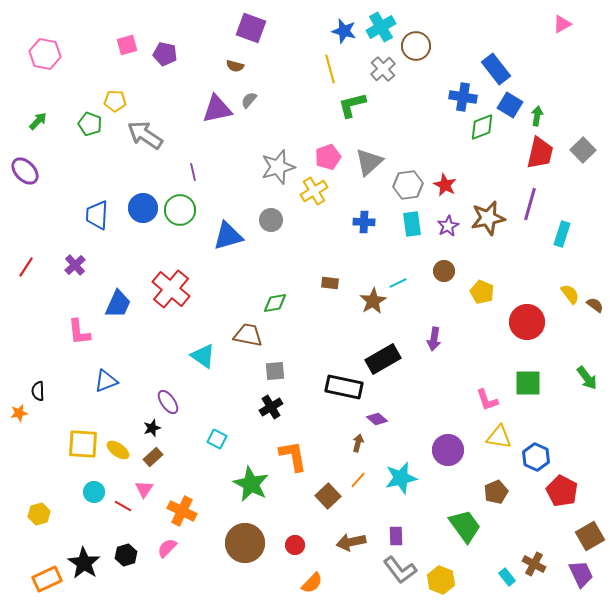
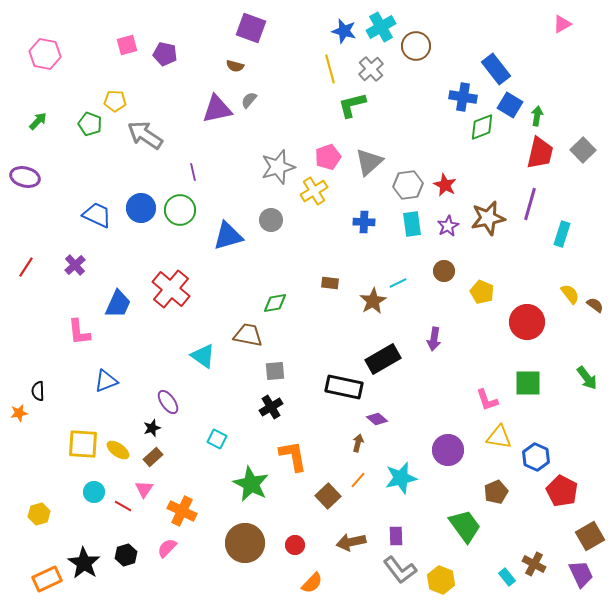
gray cross at (383, 69): moved 12 px left
purple ellipse at (25, 171): moved 6 px down; rotated 32 degrees counterclockwise
blue circle at (143, 208): moved 2 px left
blue trapezoid at (97, 215): rotated 112 degrees clockwise
